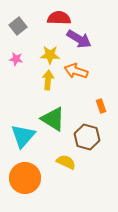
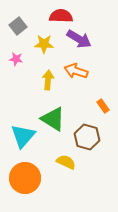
red semicircle: moved 2 px right, 2 px up
yellow star: moved 6 px left, 11 px up
orange rectangle: moved 2 px right; rotated 16 degrees counterclockwise
